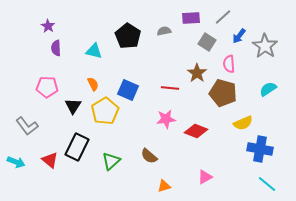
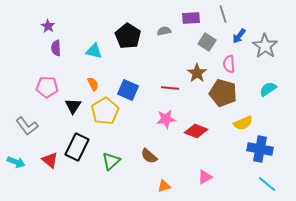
gray line: moved 3 px up; rotated 66 degrees counterclockwise
